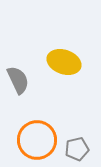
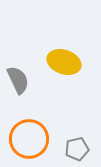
orange circle: moved 8 px left, 1 px up
